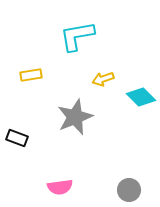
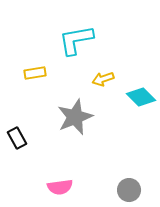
cyan L-shape: moved 1 px left, 4 px down
yellow rectangle: moved 4 px right, 2 px up
black rectangle: rotated 40 degrees clockwise
